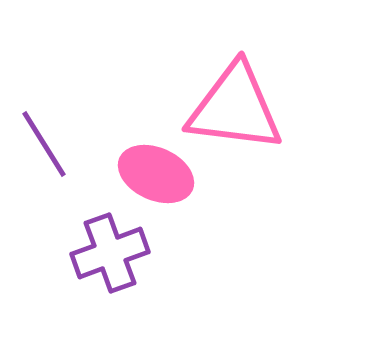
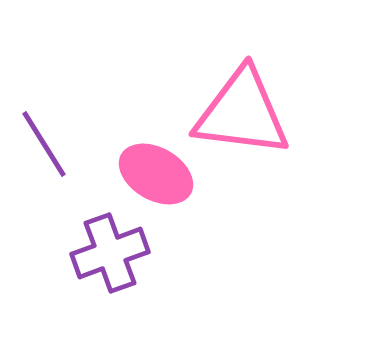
pink triangle: moved 7 px right, 5 px down
pink ellipse: rotated 6 degrees clockwise
